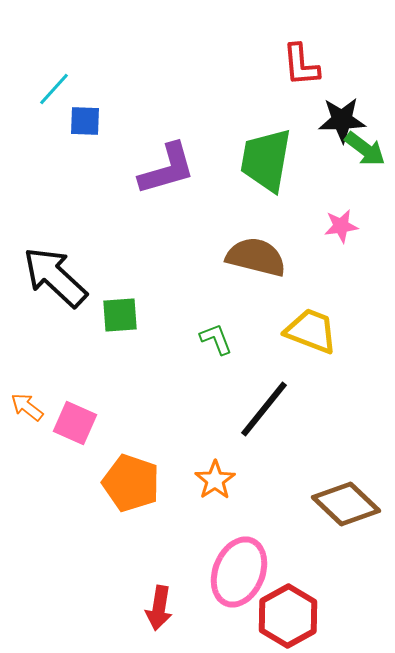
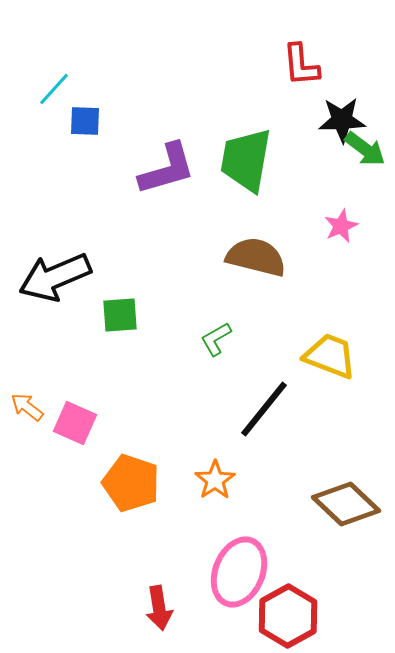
green trapezoid: moved 20 px left
pink star: rotated 16 degrees counterclockwise
black arrow: rotated 66 degrees counterclockwise
yellow trapezoid: moved 19 px right, 25 px down
green L-shape: rotated 99 degrees counterclockwise
red arrow: rotated 18 degrees counterclockwise
